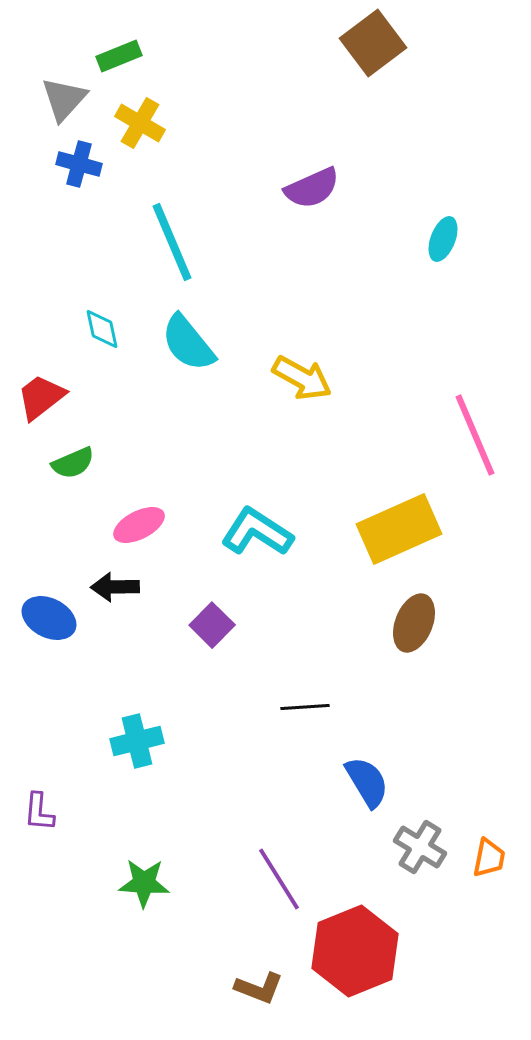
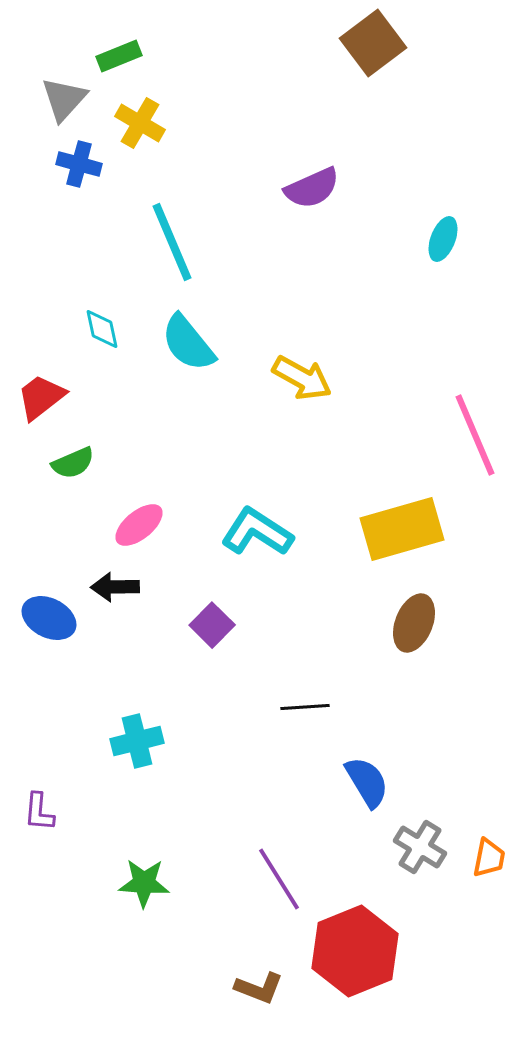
pink ellipse: rotated 12 degrees counterclockwise
yellow rectangle: moved 3 px right; rotated 8 degrees clockwise
